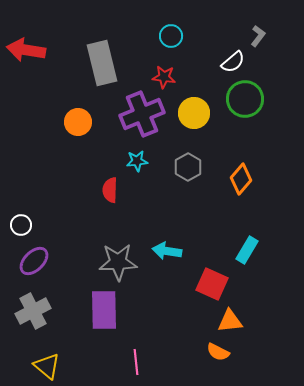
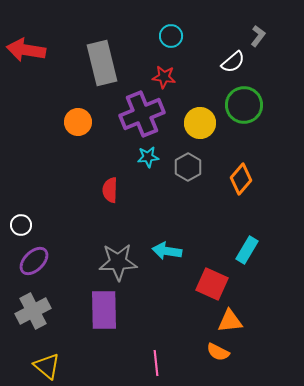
green circle: moved 1 px left, 6 px down
yellow circle: moved 6 px right, 10 px down
cyan star: moved 11 px right, 4 px up
pink line: moved 20 px right, 1 px down
